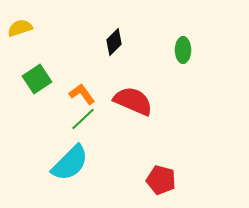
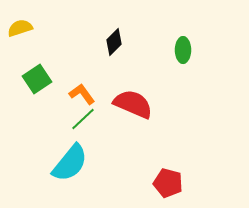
red semicircle: moved 3 px down
cyan semicircle: rotated 6 degrees counterclockwise
red pentagon: moved 7 px right, 3 px down
